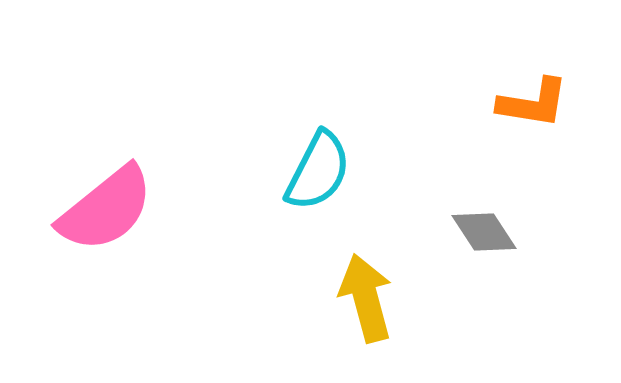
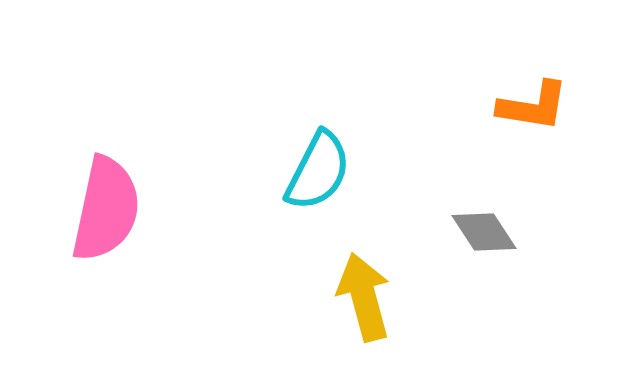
orange L-shape: moved 3 px down
pink semicircle: rotated 39 degrees counterclockwise
yellow arrow: moved 2 px left, 1 px up
